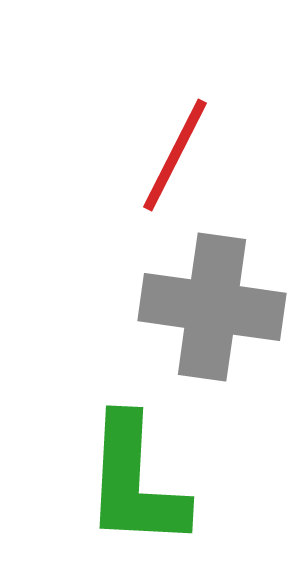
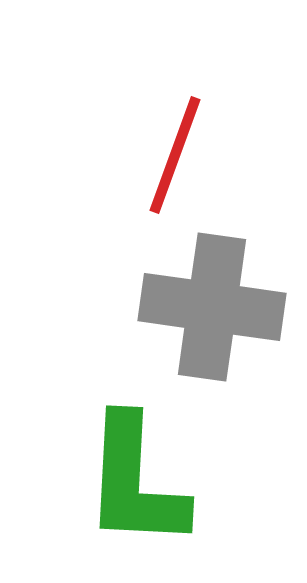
red line: rotated 7 degrees counterclockwise
